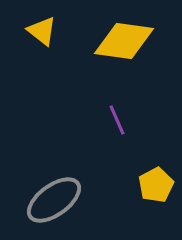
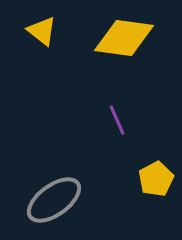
yellow diamond: moved 3 px up
yellow pentagon: moved 6 px up
